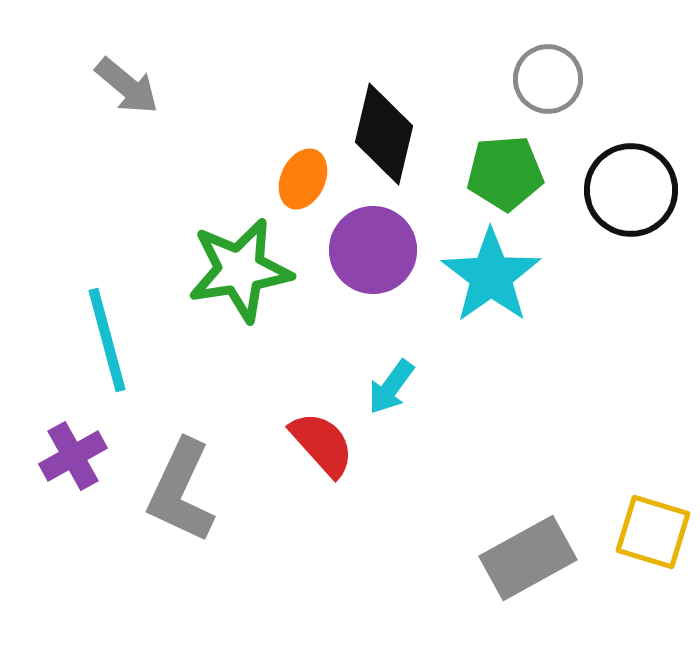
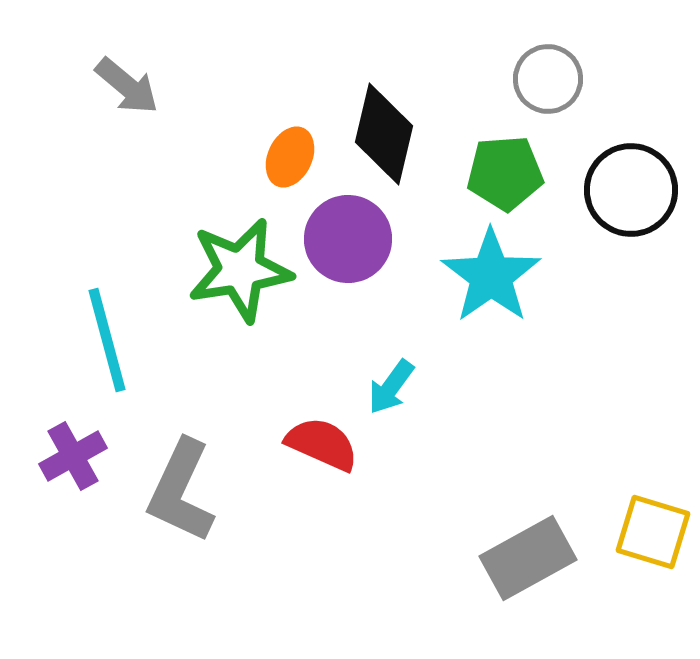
orange ellipse: moved 13 px left, 22 px up
purple circle: moved 25 px left, 11 px up
red semicircle: rotated 24 degrees counterclockwise
